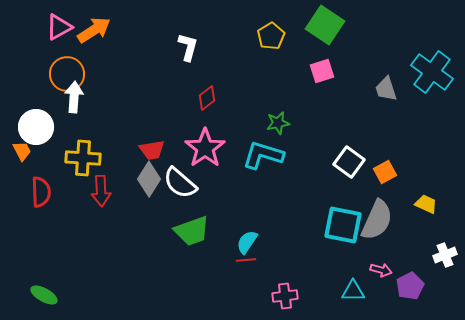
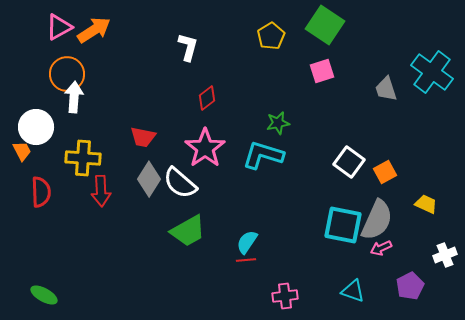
red trapezoid: moved 9 px left, 13 px up; rotated 20 degrees clockwise
green trapezoid: moved 4 px left; rotated 9 degrees counterclockwise
pink arrow: moved 22 px up; rotated 140 degrees clockwise
cyan triangle: rotated 20 degrees clockwise
